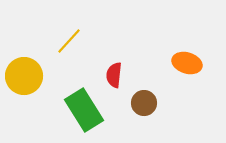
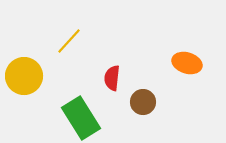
red semicircle: moved 2 px left, 3 px down
brown circle: moved 1 px left, 1 px up
green rectangle: moved 3 px left, 8 px down
